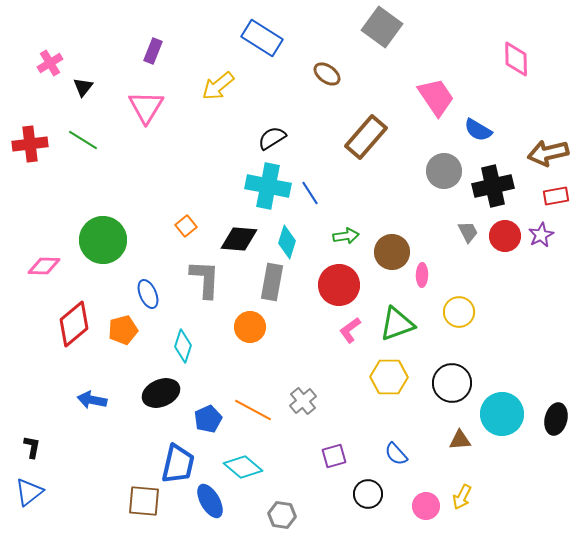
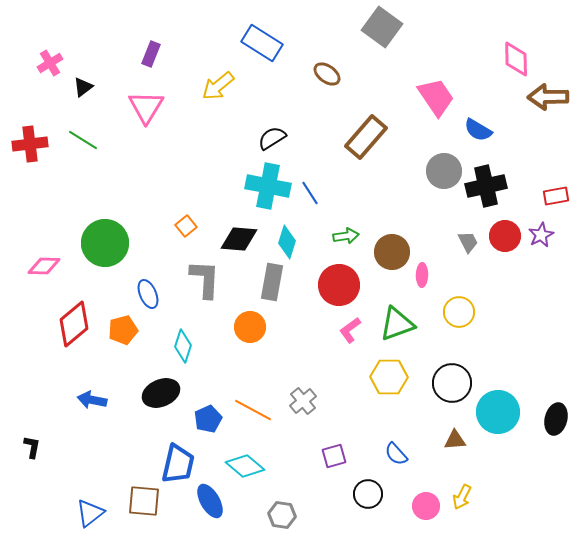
blue rectangle at (262, 38): moved 5 px down
purple rectangle at (153, 51): moved 2 px left, 3 px down
black triangle at (83, 87): rotated 15 degrees clockwise
brown arrow at (548, 153): moved 56 px up; rotated 12 degrees clockwise
black cross at (493, 186): moved 7 px left
gray trapezoid at (468, 232): moved 10 px down
green circle at (103, 240): moved 2 px right, 3 px down
cyan circle at (502, 414): moved 4 px left, 2 px up
brown triangle at (460, 440): moved 5 px left
cyan diamond at (243, 467): moved 2 px right, 1 px up
blue triangle at (29, 492): moved 61 px right, 21 px down
